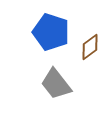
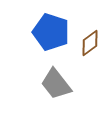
brown diamond: moved 4 px up
